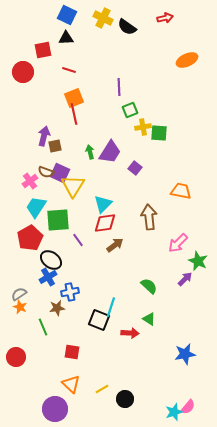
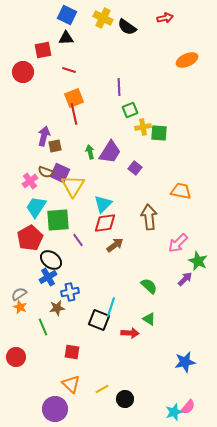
blue star at (185, 354): moved 8 px down
